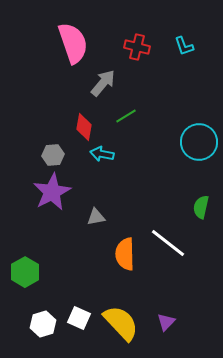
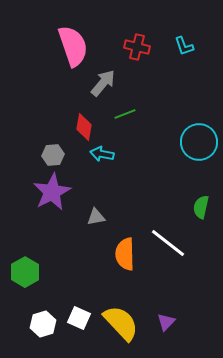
pink semicircle: moved 3 px down
green line: moved 1 px left, 2 px up; rotated 10 degrees clockwise
